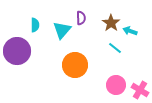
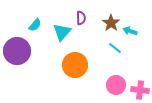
cyan semicircle: rotated 40 degrees clockwise
cyan triangle: moved 2 px down
pink cross: rotated 24 degrees counterclockwise
